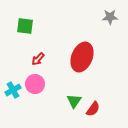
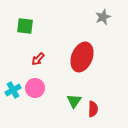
gray star: moved 7 px left; rotated 21 degrees counterclockwise
pink circle: moved 4 px down
red semicircle: rotated 35 degrees counterclockwise
